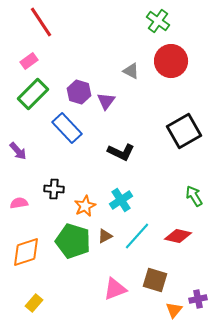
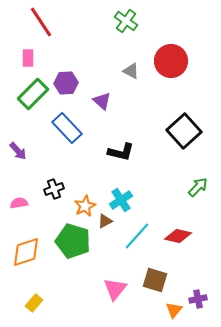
green cross: moved 32 px left
pink rectangle: moved 1 px left, 3 px up; rotated 54 degrees counterclockwise
purple hexagon: moved 13 px left, 9 px up; rotated 20 degrees counterclockwise
purple triangle: moved 4 px left; rotated 24 degrees counterclockwise
black square: rotated 12 degrees counterclockwise
black L-shape: rotated 12 degrees counterclockwise
black cross: rotated 24 degrees counterclockwise
green arrow: moved 4 px right, 9 px up; rotated 75 degrees clockwise
brown triangle: moved 15 px up
pink triangle: rotated 30 degrees counterclockwise
